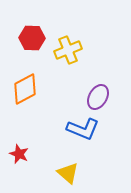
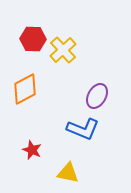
red hexagon: moved 1 px right, 1 px down
yellow cross: moved 5 px left; rotated 20 degrees counterclockwise
purple ellipse: moved 1 px left, 1 px up
red star: moved 13 px right, 4 px up
yellow triangle: rotated 30 degrees counterclockwise
